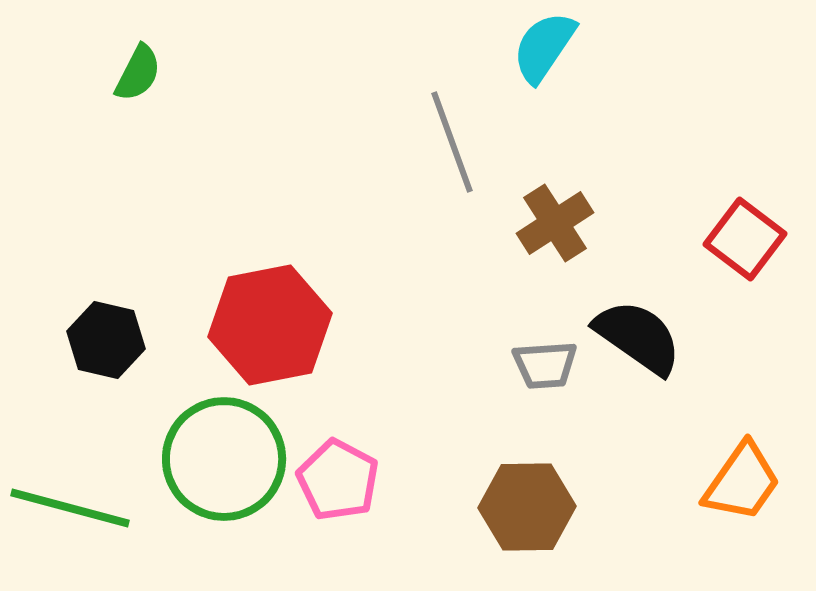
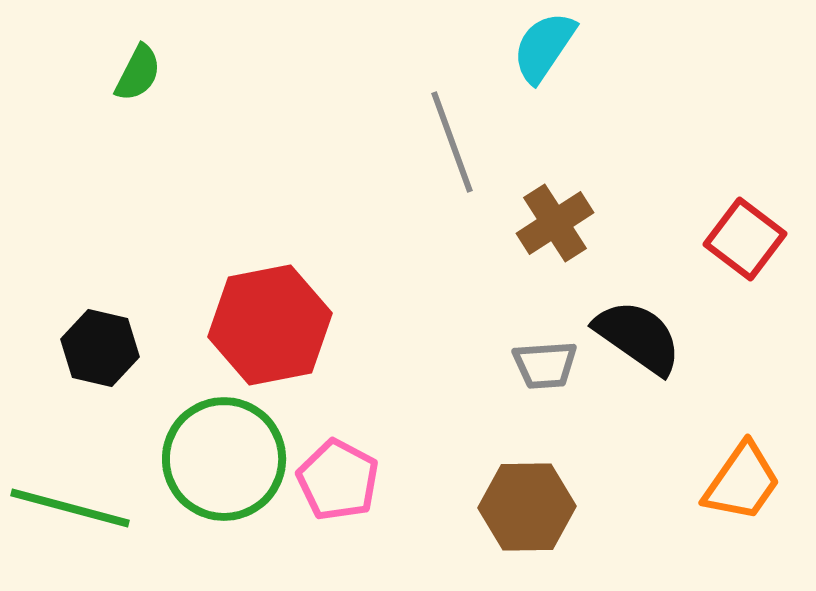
black hexagon: moved 6 px left, 8 px down
